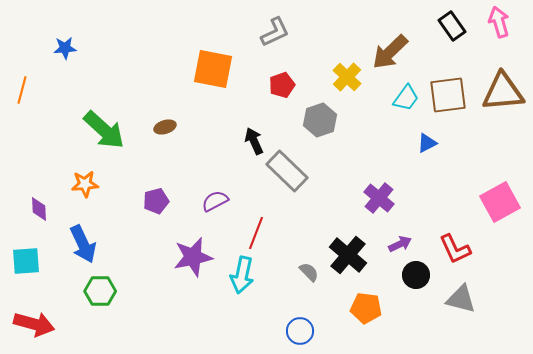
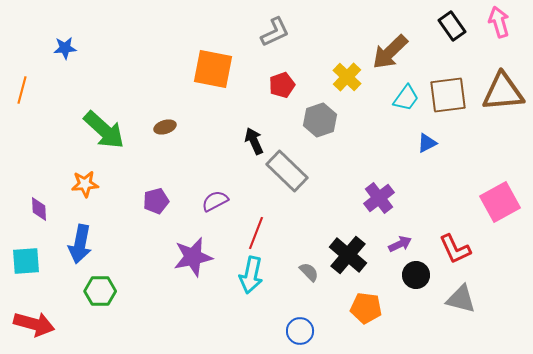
purple cross: rotated 12 degrees clockwise
blue arrow: moved 3 px left; rotated 36 degrees clockwise
cyan arrow: moved 9 px right
